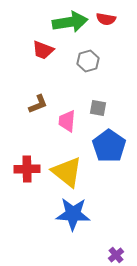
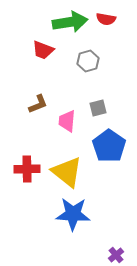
gray square: rotated 24 degrees counterclockwise
